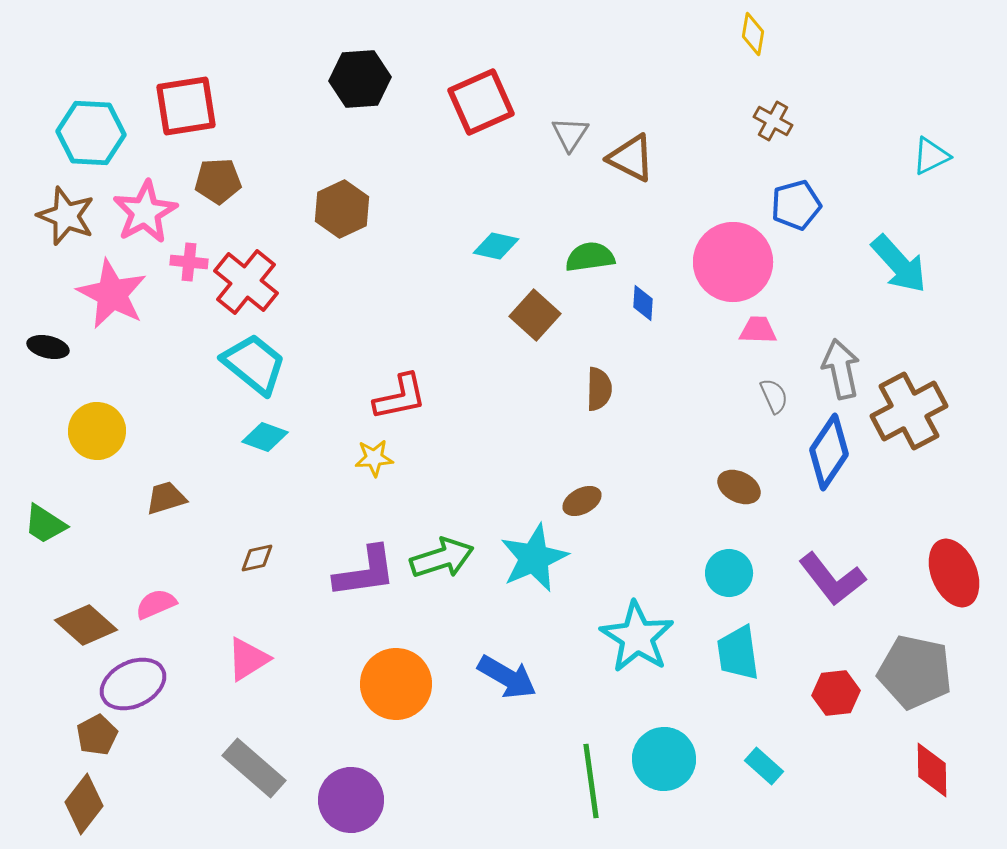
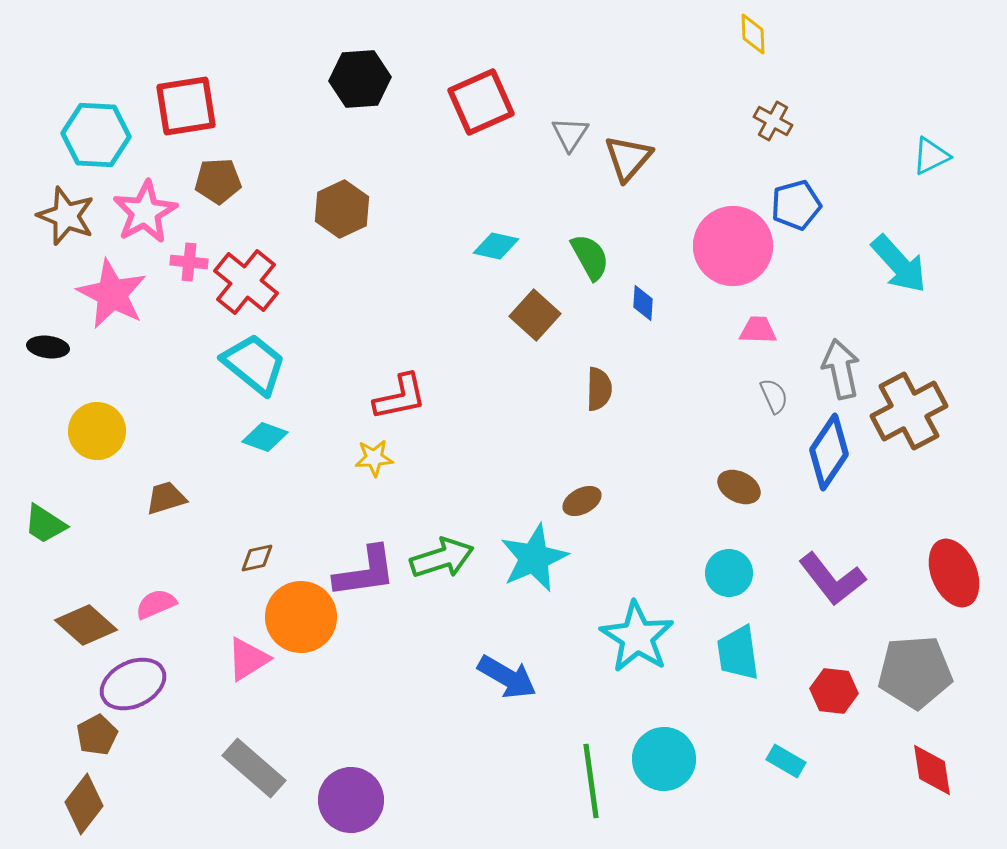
yellow diamond at (753, 34): rotated 12 degrees counterclockwise
cyan hexagon at (91, 133): moved 5 px right, 2 px down
brown triangle at (631, 158): moved 3 px left; rotated 44 degrees clockwise
green semicircle at (590, 257): rotated 69 degrees clockwise
pink circle at (733, 262): moved 16 px up
black ellipse at (48, 347): rotated 6 degrees counterclockwise
gray pentagon at (915, 672): rotated 16 degrees counterclockwise
orange circle at (396, 684): moved 95 px left, 67 px up
red hexagon at (836, 693): moved 2 px left, 2 px up; rotated 12 degrees clockwise
cyan rectangle at (764, 766): moved 22 px right, 5 px up; rotated 12 degrees counterclockwise
red diamond at (932, 770): rotated 8 degrees counterclockwise
